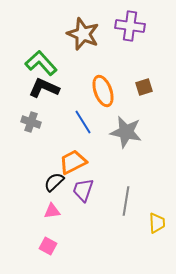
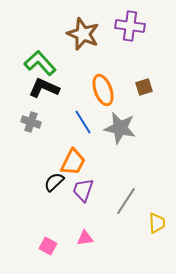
green L-shape: moved 1 px left
orange ellipse: moved 1 px up
gray star: moved 6 px left, 4 px up
orange trapezoid: rotated 144 degrees clockwise
gray line: rotated 24 degrees clockwise
pink triangle: moved 33 px right, 27 px down
